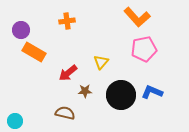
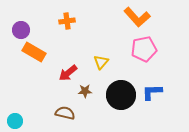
blue L-shape: rotated 25 degrees counterclockwise
